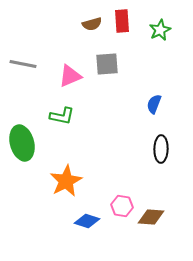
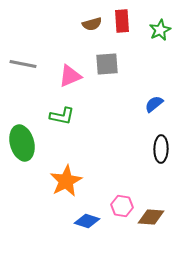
blue semicircle: rotated 30 degrees clockwise
